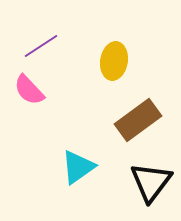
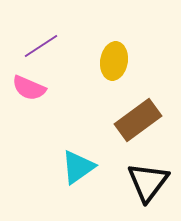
pink semicircle: moved 2 px up; rotated 24 degrees counterclockwise
black triangle: moved 3 px left
